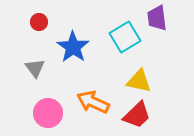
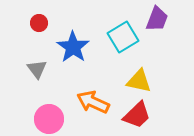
purple trapezoid: moved 1 px down; rotated 152 degrees counterclockwise
red circle: moved 1 px down
cyan square: moved 2 px left
gray triangle: moved 2 px right, 1 px down
pink circle: moved 1 px right, 6 px down
